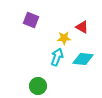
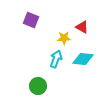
cyan arrow: moved 1 px left, 2 px down
